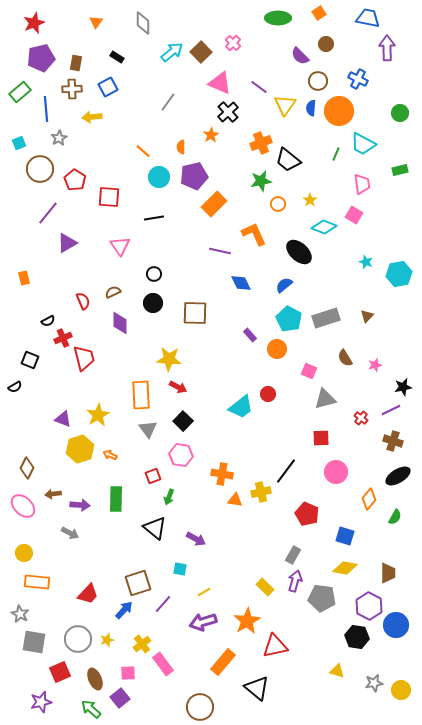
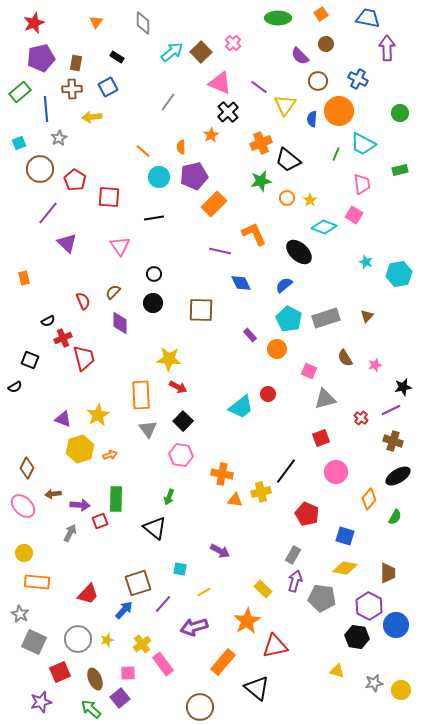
orange square at (319, 13): moved 2 px right, 1 px down
blue semicircle at (311, 108): moved 1 px right, 11 px down
orange circle at (278, 204): moved 9 px right, 6 px up
purple triangle at (67, 243): rotated 45 degrees counterclockwise
brown semicircle at (113, 292): rotated 21 degrees counterclockwise
brown square at (195, 313): moved 6 px right, 3 px up
red square at (321, 438): rotated 18 degrees counterclockwise
orange arrow at (110, 455): rotated 136 degrees clockwise
red square at (153, 476): moved 53 px left, 45 px down
gray arrow at (70, 533): rotated 90 degrees counterclockwise
purple arrow at (196, 539): moved 24 px right, 12 px down
yellow rectangle at (265, 587): moved 2 px left, 2 px down
purple arrow at (203, 622): moved 9 px left, 5 px down
gray square at (34, 642): rotated 15 degrees clockwise
